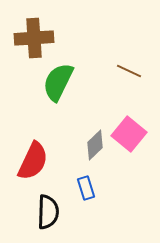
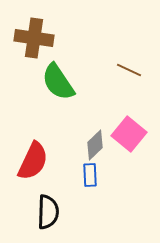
brown cross: rotated 12 degrees clockwise
brown line: moved 1 px up
green semicircle: rotated 60 degrees counterclockwise
blue rectangle: moved 4 px right, 13 px up; rotated 15 degrees clockwise
